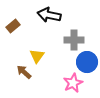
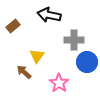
pink star: moved 14 px left; rotated 12 degrees counterclockwise
